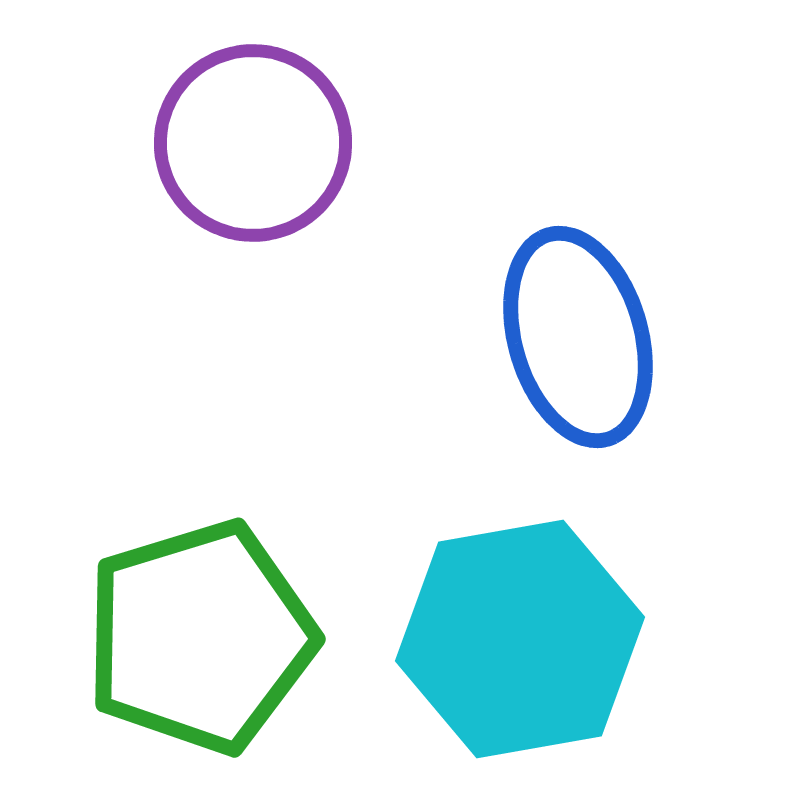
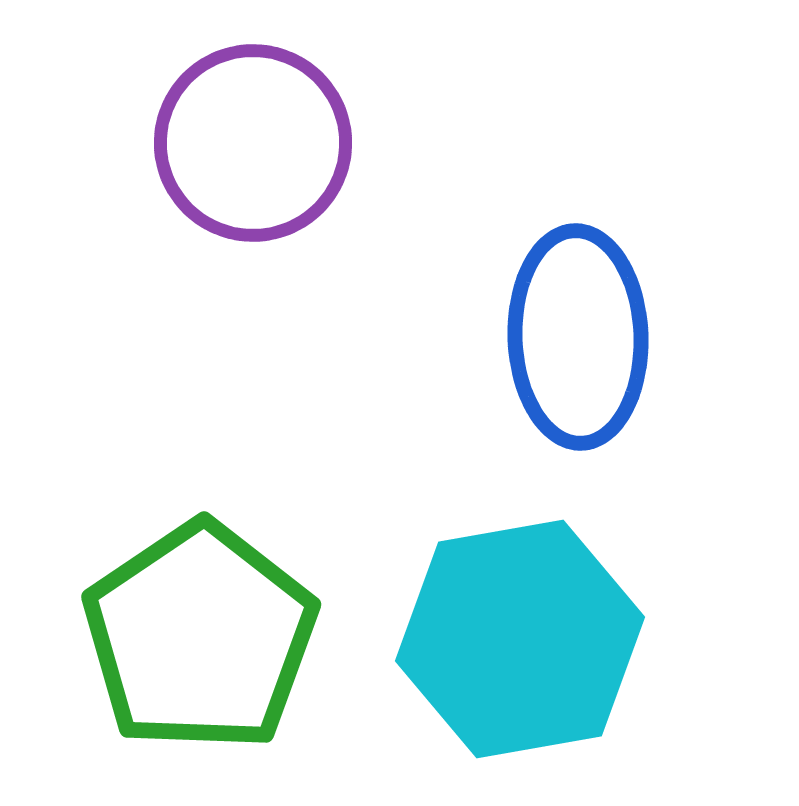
blue ellipse: rotated 14 degrees clockwise
green pentagon: rotated 17 degrees counterclockwise
